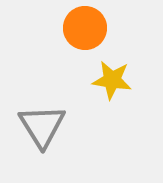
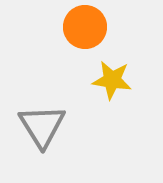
orange circle: moved 1 px up
